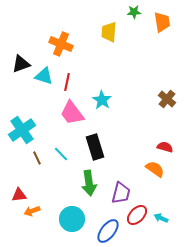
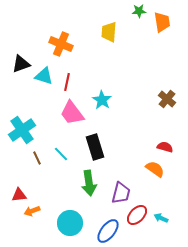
green star: moved 5 px right, 1 px up
cyan circle: moved 2 px left, 4 px down
